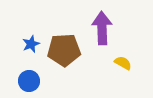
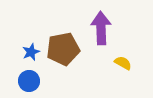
purple arrow: moved 1 px left
blue star: moved 8 px down
brown pentagon: moved 1 px left, 1 px up; rotated 8 degrees counterclockwise
